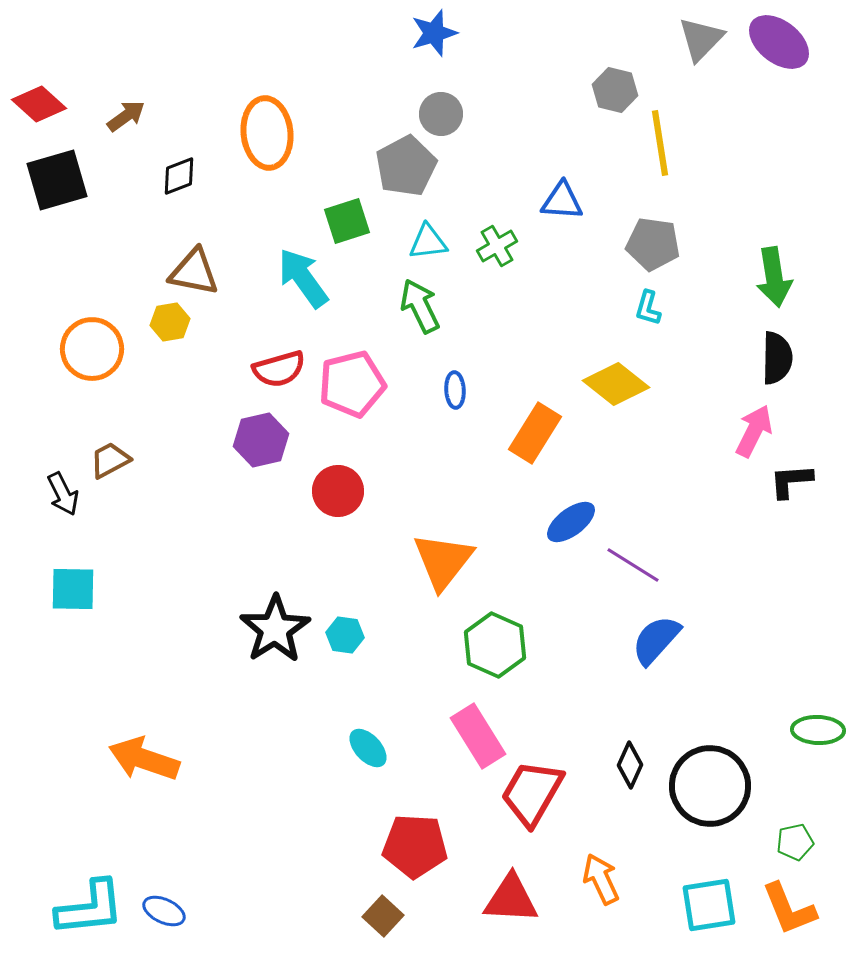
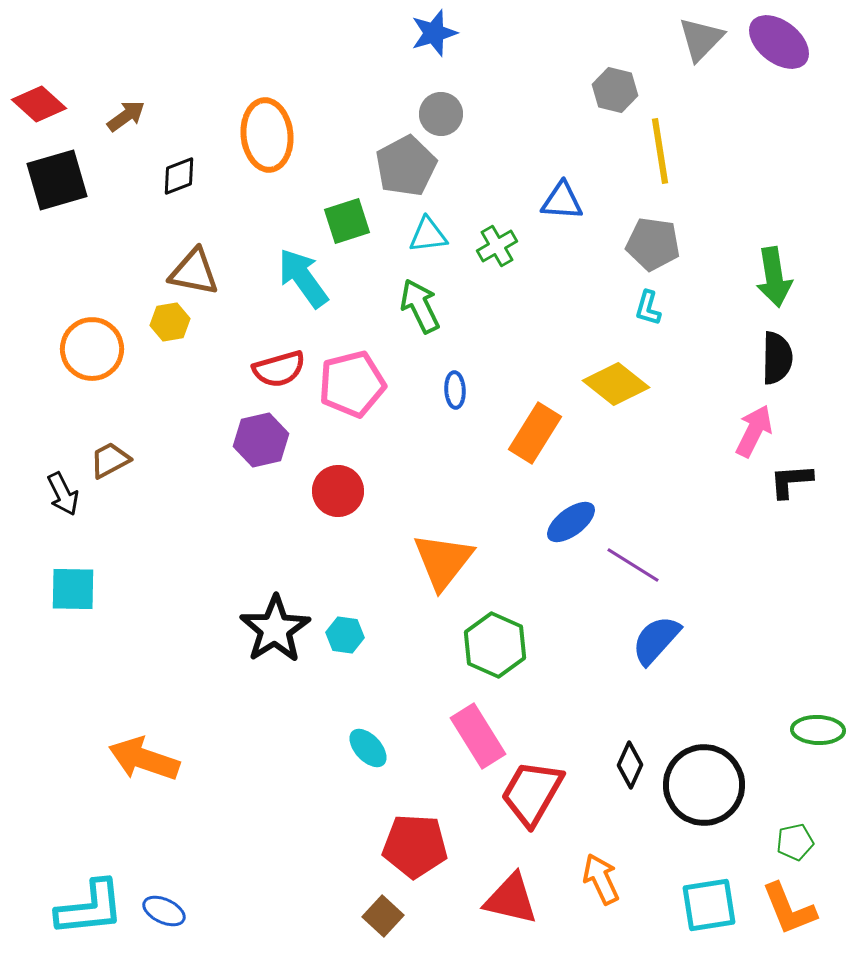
orange ellipse at (267, 133): moved 2 px down
yellow line at (660, 143): moved 8 px down
cyan triangle at (428, 242): moved 7 px up
black circle at (710, 786): moved 6 px left, 1 px up
red triangle at (511, 899): rotated 10 degrees clockwise
